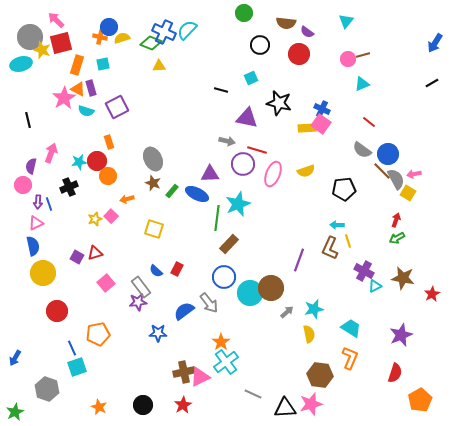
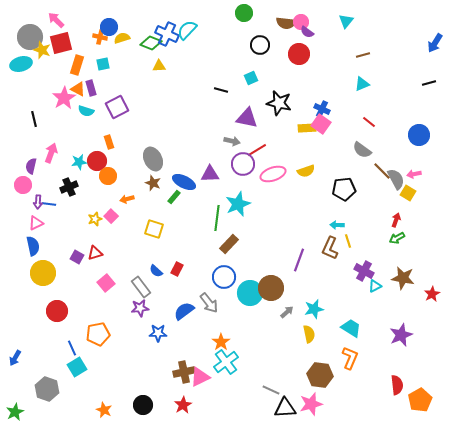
blue cross at (164, 32): moved 3 px right, 2 px down
pink circle at (348, 59): moved 47 px left, 37 px up
black line at (432, 83): moved 3 px left; rotated 16 degrees clockwise
black line at (28, 120): moved 6 px right, 1 px up
gray arrow at (227, 141): moved 5 px right
red line at (257, 150): rotated 48 degrees counterclockwise
blue circle at (388, 154): moved 31 px right, 19 px up
pink ellipse at (273, 174): rotated 50 degrees clockwise
green rectangle at (172, 191): moved 2 px right, 6 px down
blue ellipse at (197, 194): moved 13 px left, 12 px up
blue line at (49, 204): rotated 64 degrees counterclockwise
purple star at (138, 302): moved 2 px right, 6 px down
cyan square at (77, 367): rotated 12 degrees counterclockwise
red semicircle at (395, 373): moved 2 px right, 12 px down; rotated 24 degrees counterclockwise
gray line at (253, 394): moved 18 px right, 4 px up
orange star at (99, 407): moved 5 px right, 3 px down
